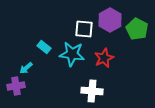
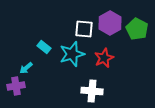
purple hexagon: moved 3 px down
cyan star: rotated 25 degrees counterclockwise
